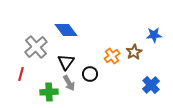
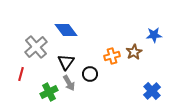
orange cross: rotated 21 degrees clockwise
blue cross: moved 1 px right, 6 px down
green cross: rotated 24 degrees counterclockwise
